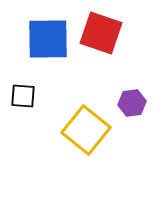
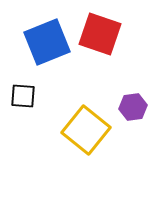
red square: moved 1 px left, 1 px down
blue square: moved 1 px left, 3 px down; rotated 21 degrees counterclockwise
purple hexagon: moved 1 px right, 4 px down
